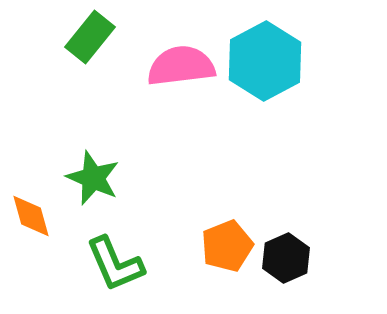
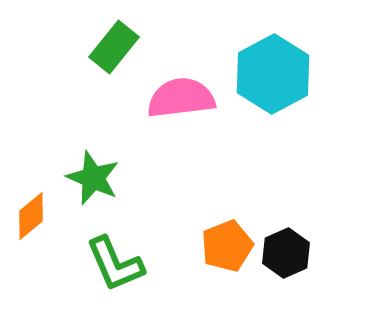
green rectangle: moved 24 px right, 10 px down
cyan hexagon: moved 8 px right, 13 px down
pink semicircle: moved 32 px down
orange diamond: rotated 66 degrees clockwise
black hexagon: moved 5 px up
